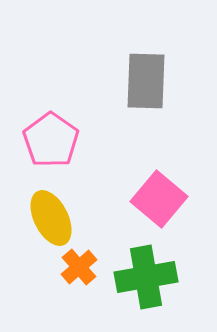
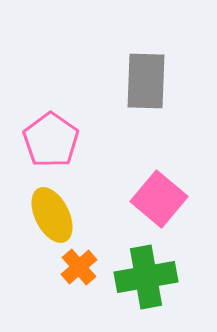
yellow ellipse: moved 1 px right, 3 px up
